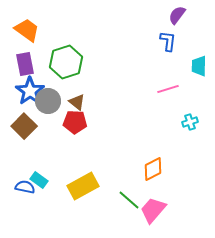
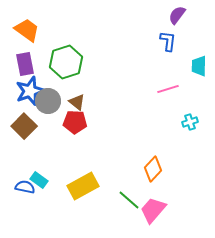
blue star: rotated 16 degrees clockwise
orange diamond: rotated 20 degrees counterclockwise
